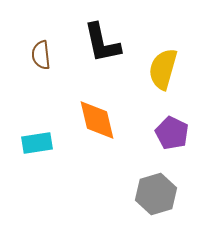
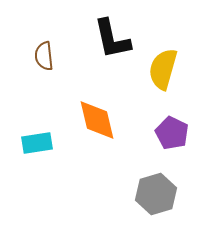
black L-shape: moved 10 px right, 4 px up
brown semicircle: moved 3 px right, 1 px down
